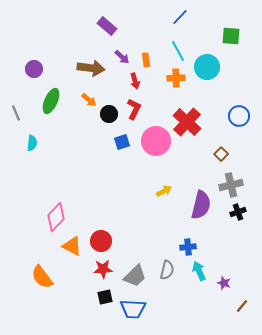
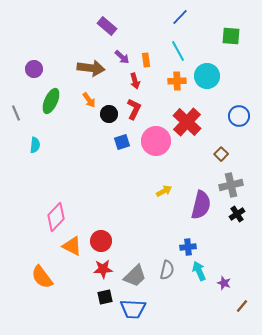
cyan circle: moved 9 px down
orange cross: moved 1 px right, 3 px down
orange arrow: rotated 14 degrees clockwise
cyan semicircle: moved 3 px right, 2 px down
black cross: moved 1 px left, 2 px down; rotated 14 degrees counterclockwise
